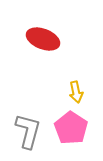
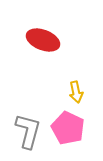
red ellipse: moved 1 px down
pink pentagon: moved 3 px left; rotated 8 degrees counterclockwise
